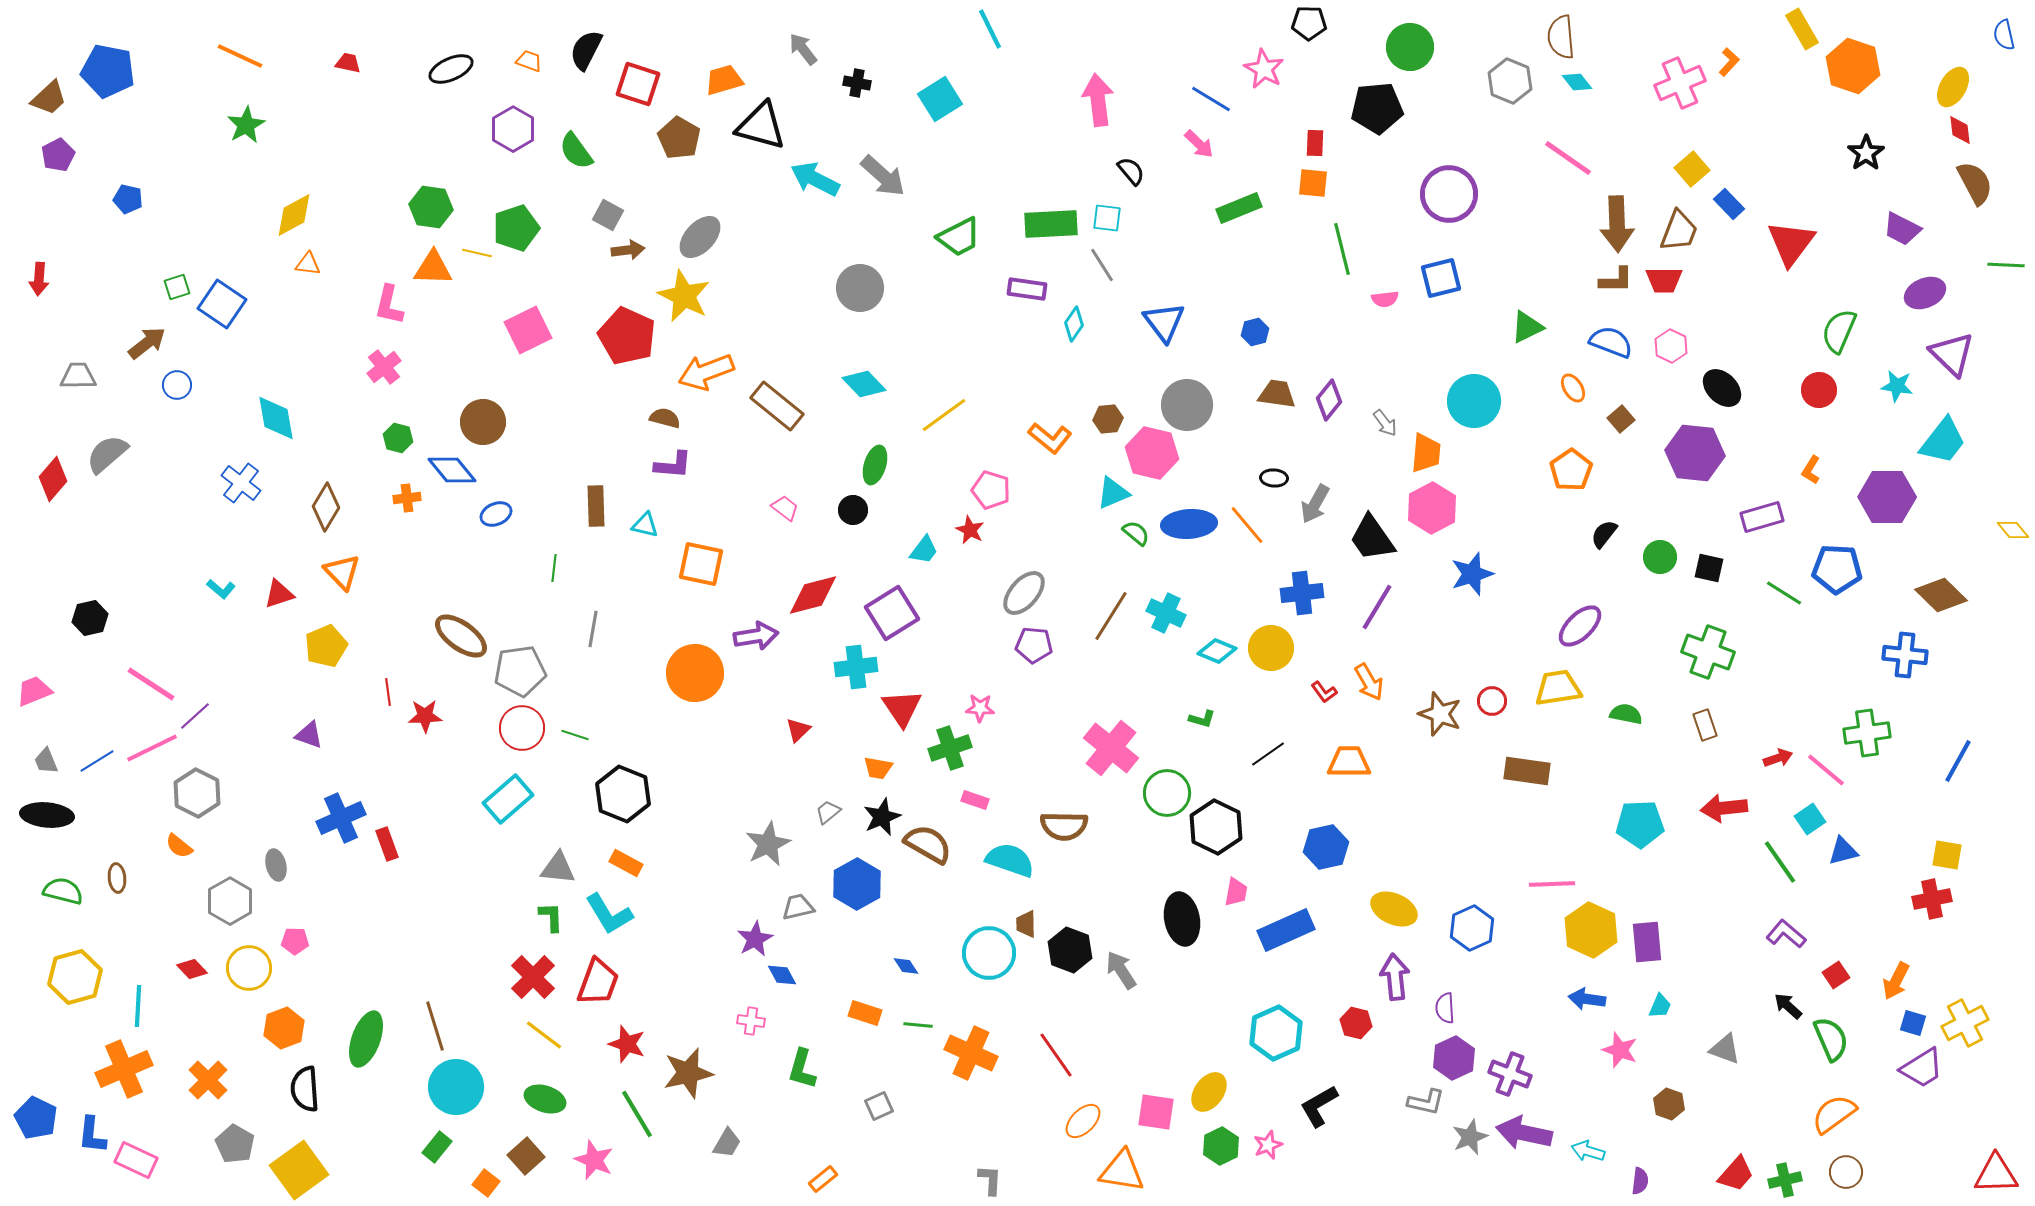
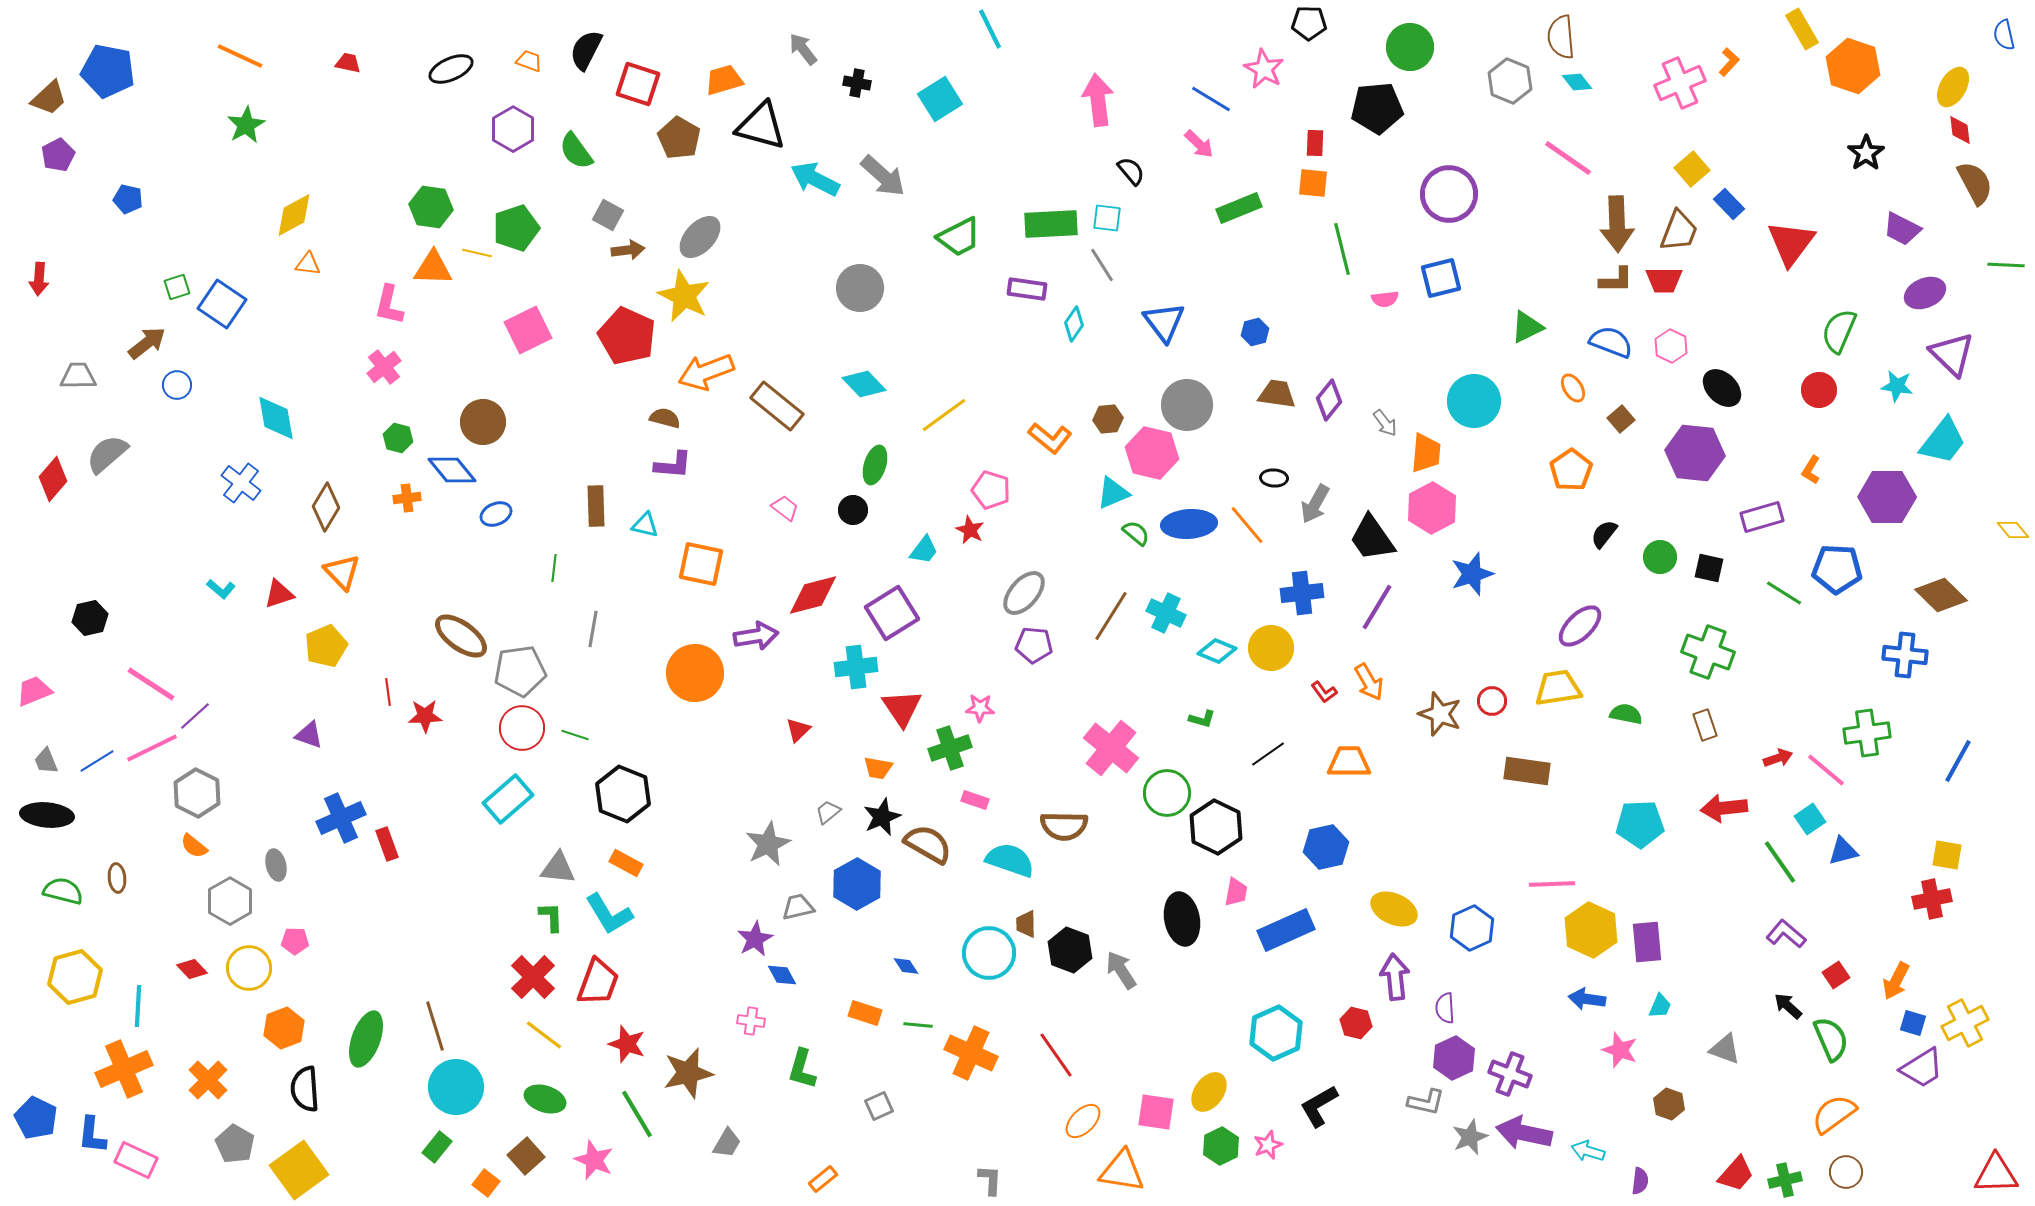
orange semicircle at (179, 846): moved 15 px right
